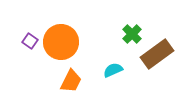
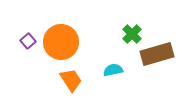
purple square: moved 2 px left; rotated 14 degrees clockwise
brown rectangle: rotated 20 degrees clockwise
cyan semicircle: rotated 12 degrees clockwise
orange trapezoid: moved 1 px up; rotated 60 degrees counterclockwise
